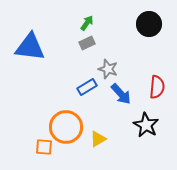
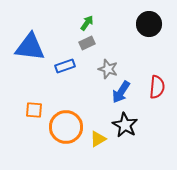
blue rectangle: moved 22 px left, 21 px up; rotated 12 degrees clockwise
blue arrow: moved 2 px up; rotated 75 degrees clockwise
black star: moved 21 px left
orange square: moved 10 px left, 37 px up
